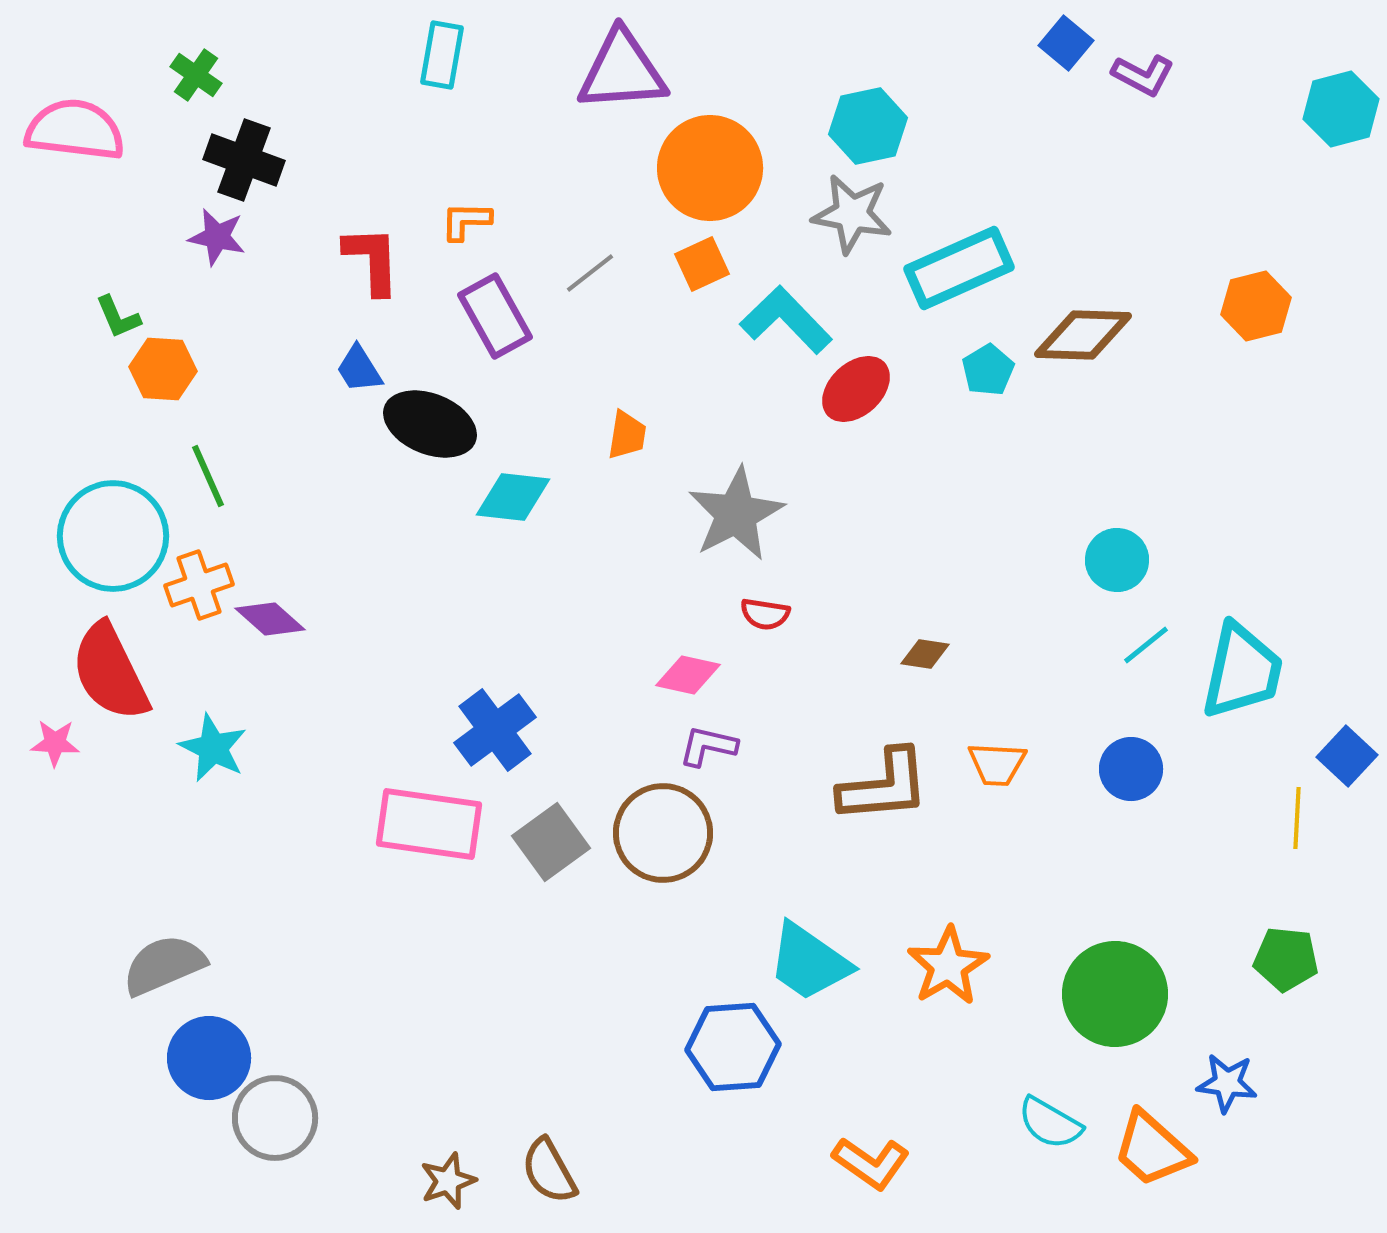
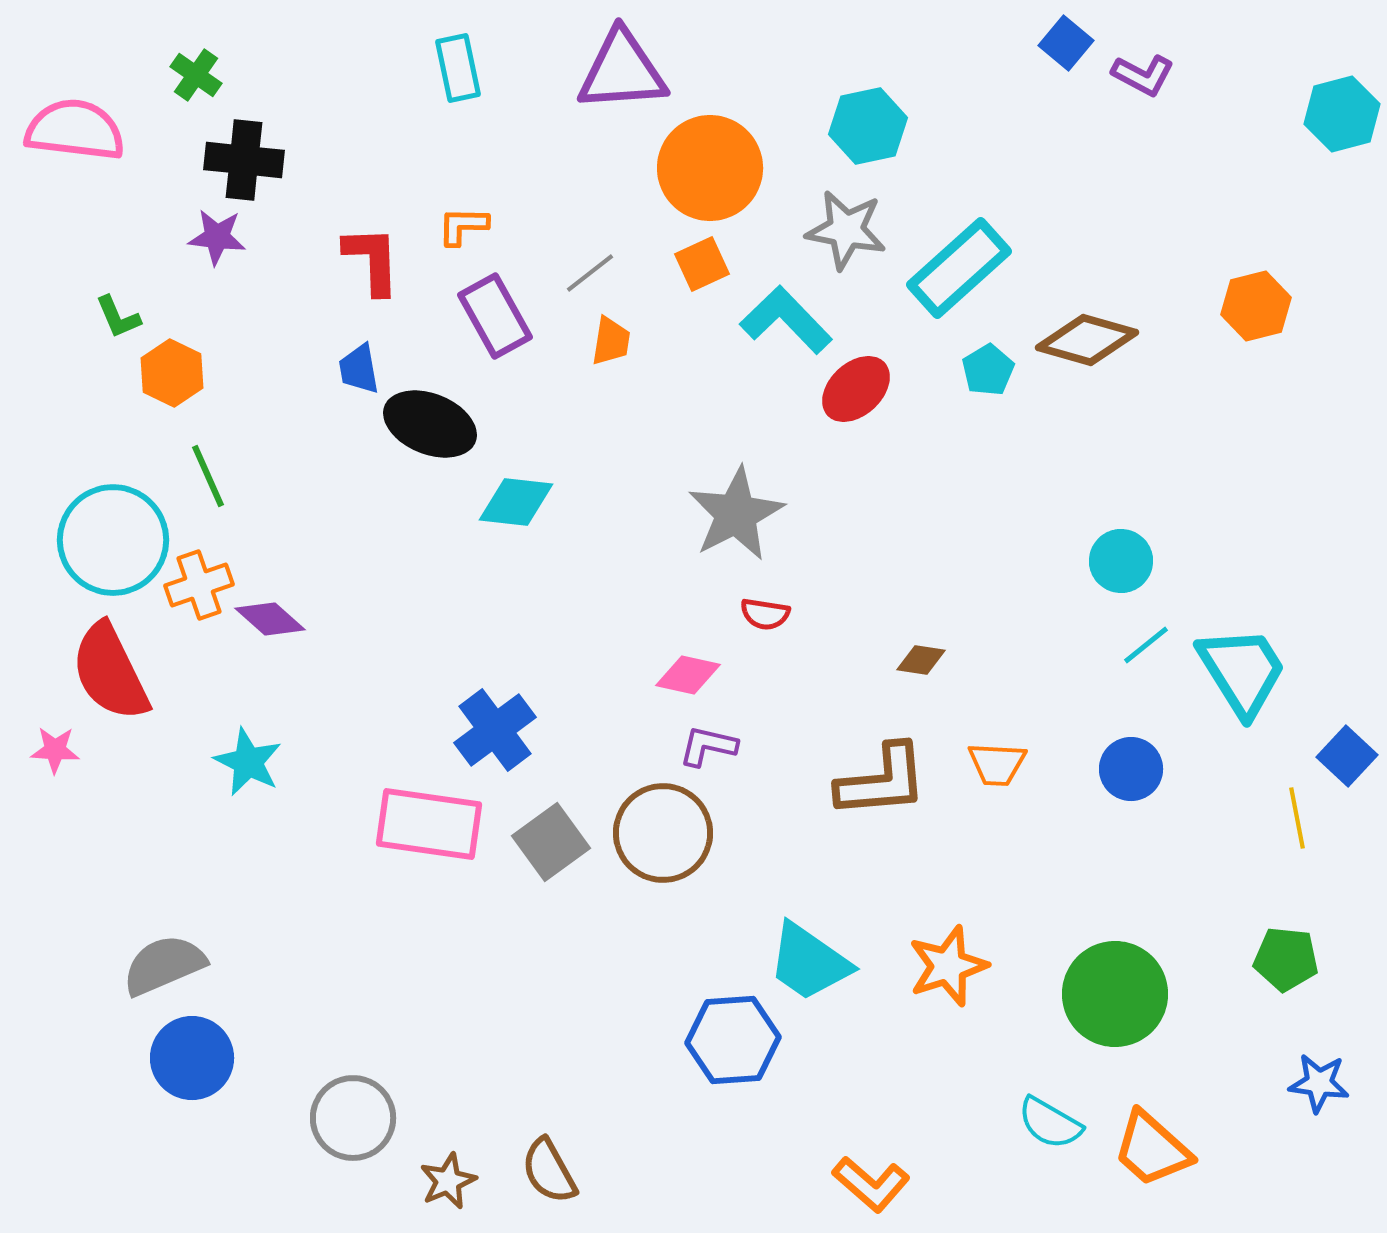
cyan rectangle at (442, 55): moved 16 px right, 13 px down; rotated 22 degrees counterclockwise
cyan hexagon at (1341, 109): moved 1 px right, 5 px down
black cross at (244, 160): rotated 14 degrees counterclockwise
gray star at (852, 214): moved 6 px left, 16 px down
orange L-shape at (466, 221): moved 3 px left, 5 px down
purple star at (217, 237): rotated 6 degrees counterclockwise
cyan rectangle at (959, 268): rotated 18 degrees counterclockwise
brown diamond at (1083, 335): moved 4 px right, 5 px down; rotated 14 degrees clockwise
orange hexagon at (163, 369): moved 9 px right, 4 px down; rotated 22 degrees clockwise
blue trapezoid at (359, 369): rotated 22 degrees clockwise
orange trapezoid at (627, 435): moved 16 px left, 94 px up
cyan diamond at (513, 497): moved 3 px right, 5 px down
cyan circle at (113, 536): moved 4 px down
cyan circle at (1117, 560): moved 4 px right, 1 px down
brown diamond at (925, 654): moved 4 px left, 6 px down
cyan trapezoid at (1242, 671): rotated 44 degrees counterclockwise
pink star at (55, 743): moved 7 px down
cyan star at (213, 748): moved 35 px right, 14 px down
brown L-shape at (884, 786): moved 2 px left, 5 px up
yellow line at (1297, 818): rotated 14 degrees counterclockwise
orange star at (948, 966): rotated 12 degrees clockwise
blue hexagon at (733, 1047): moved 7 px up
blue circle at (209, 1058): moved 17 px left
blue star at (1227, 1083): moved 92 px right
gray circle at (275, 1118): moved 78 px right
orange L-shape at (871, 1163): moved 21 px down; rotated 6 degrees clockwise
brown star at (448, 1181): rotated 4 degrees counterclockwise
